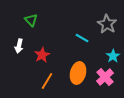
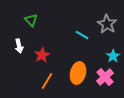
cyan line: moved 3 px up
white arrow: rotated 24 degrees counterclockwise
